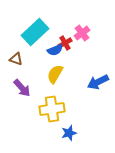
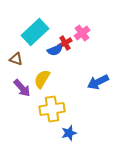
yellow semicircle: moved 13 px left, 5 px down
